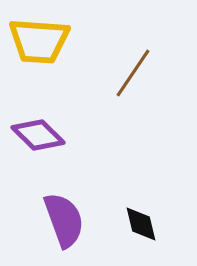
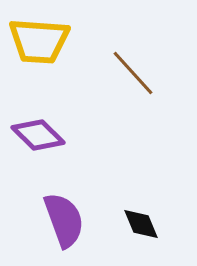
brown line: rotated 76 degrees counterclockwise
black diamond: rotated 9 degrees counterclockwise
